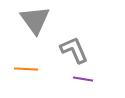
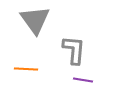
gray L-shape: rotated 28 degrees clockwise
purple line: moved 1 px down
